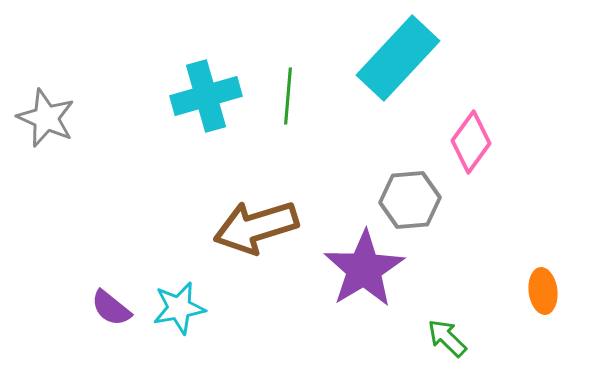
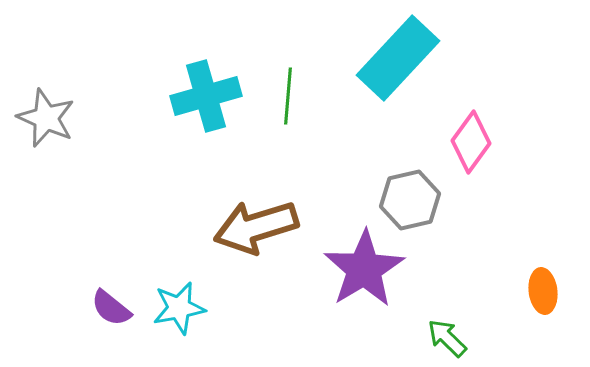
gray hexagon: rotated 8 degrees counterclockwise
